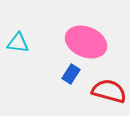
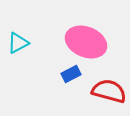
cyan triangle: rotated 35 degrees counterclockwise
blue rectangle: rotated 30 degrees clockwise
